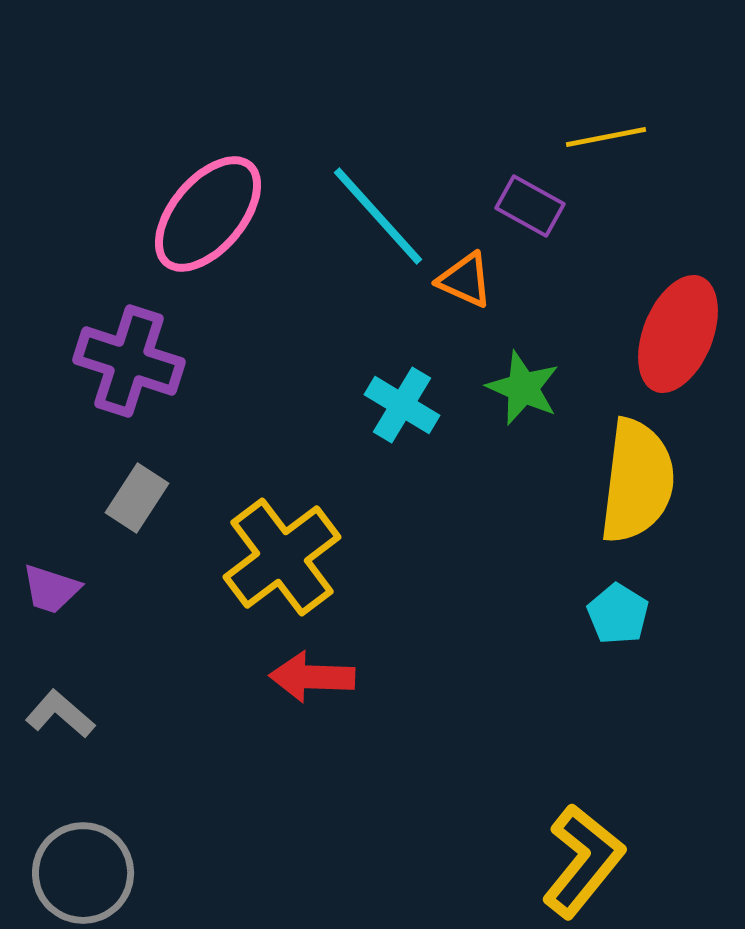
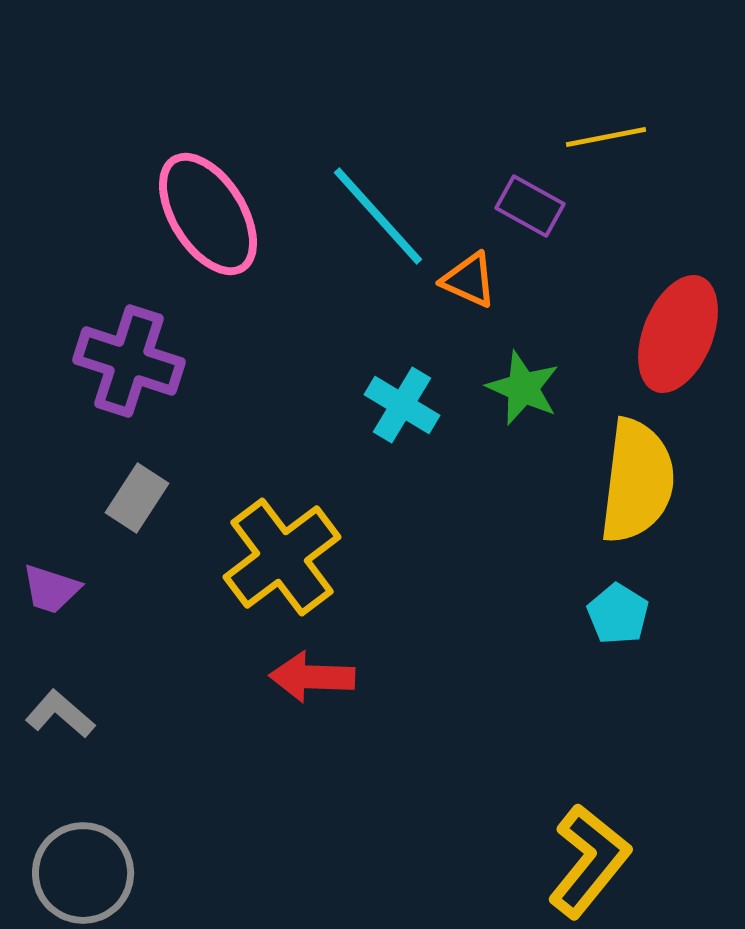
pink ellipse: rotated 72 degrees counterclockwise
orange triangle: moved 4 px right
yellow L-shape: moved 6 px right
